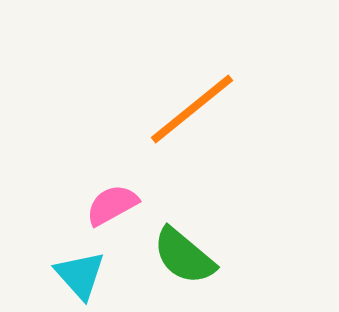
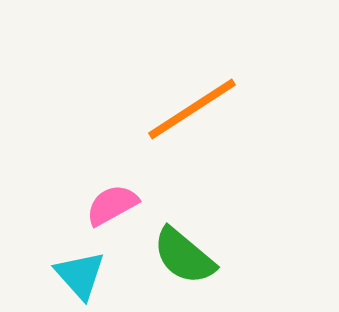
orange line: rotated 6 degrees clockwise
